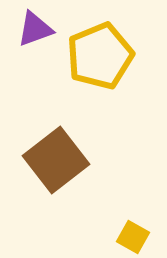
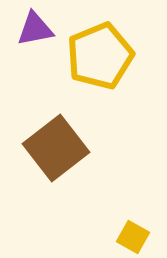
purple triangle: rotated 9 degrees clockwise
brown square: moved 12 px up
